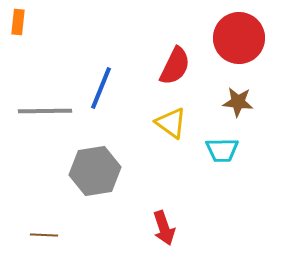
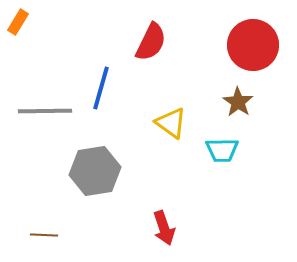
orange rectangle: rotated 25 degrees clockwise
red circle: moved 14 px right, 7 px down
red semicircle: moved 24 px left, 24 px up
blue line: rotated 6 degrees counterclockwise
brown star: rotated 28 degrees clockwise
